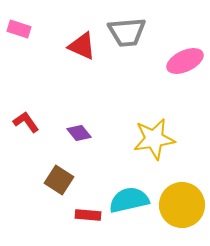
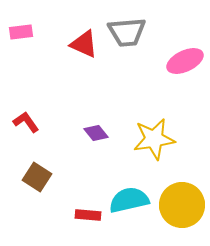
pink rectangle: moved 2 px right, 3 px down; rotated 25 degrees counterclockwise
red triangle: moved 2 px right, 2 px up
purple diamond: moved 17 px right
brown square: moved 22 px left, 3 px up
